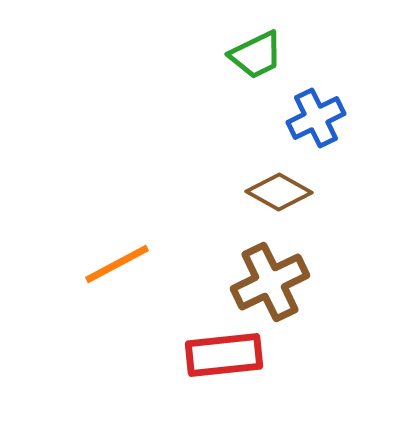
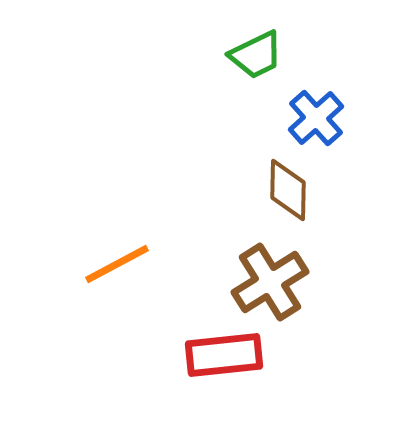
blue cross: rotated 16 degrees counterclockwise
brown diamond: moved 9 px right, 2 px up; rotated 62 degrees clockwise
brown cross: rotated 6 degrees counterclockwise
